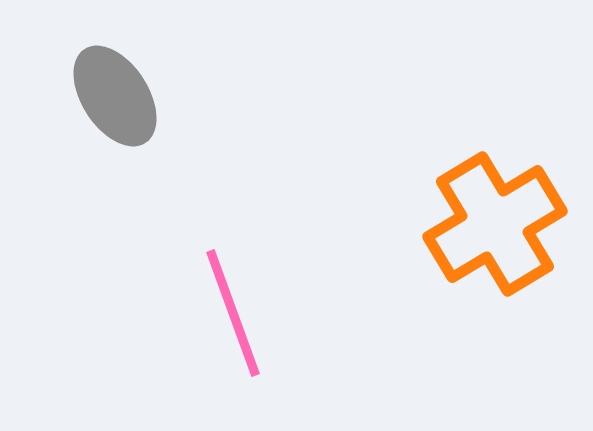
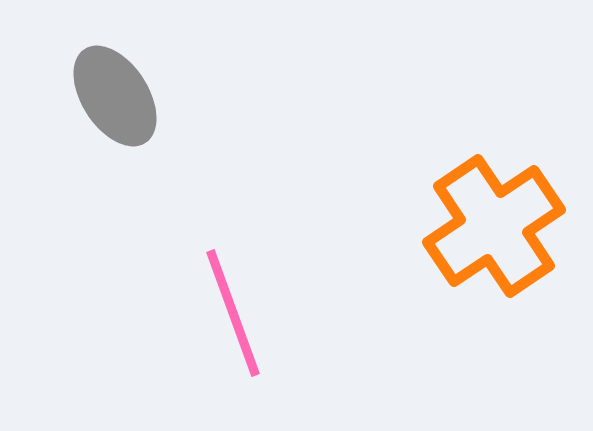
orange cross: moved 1 px left, 2 px down; rotated 3 degrees counterclockwise
